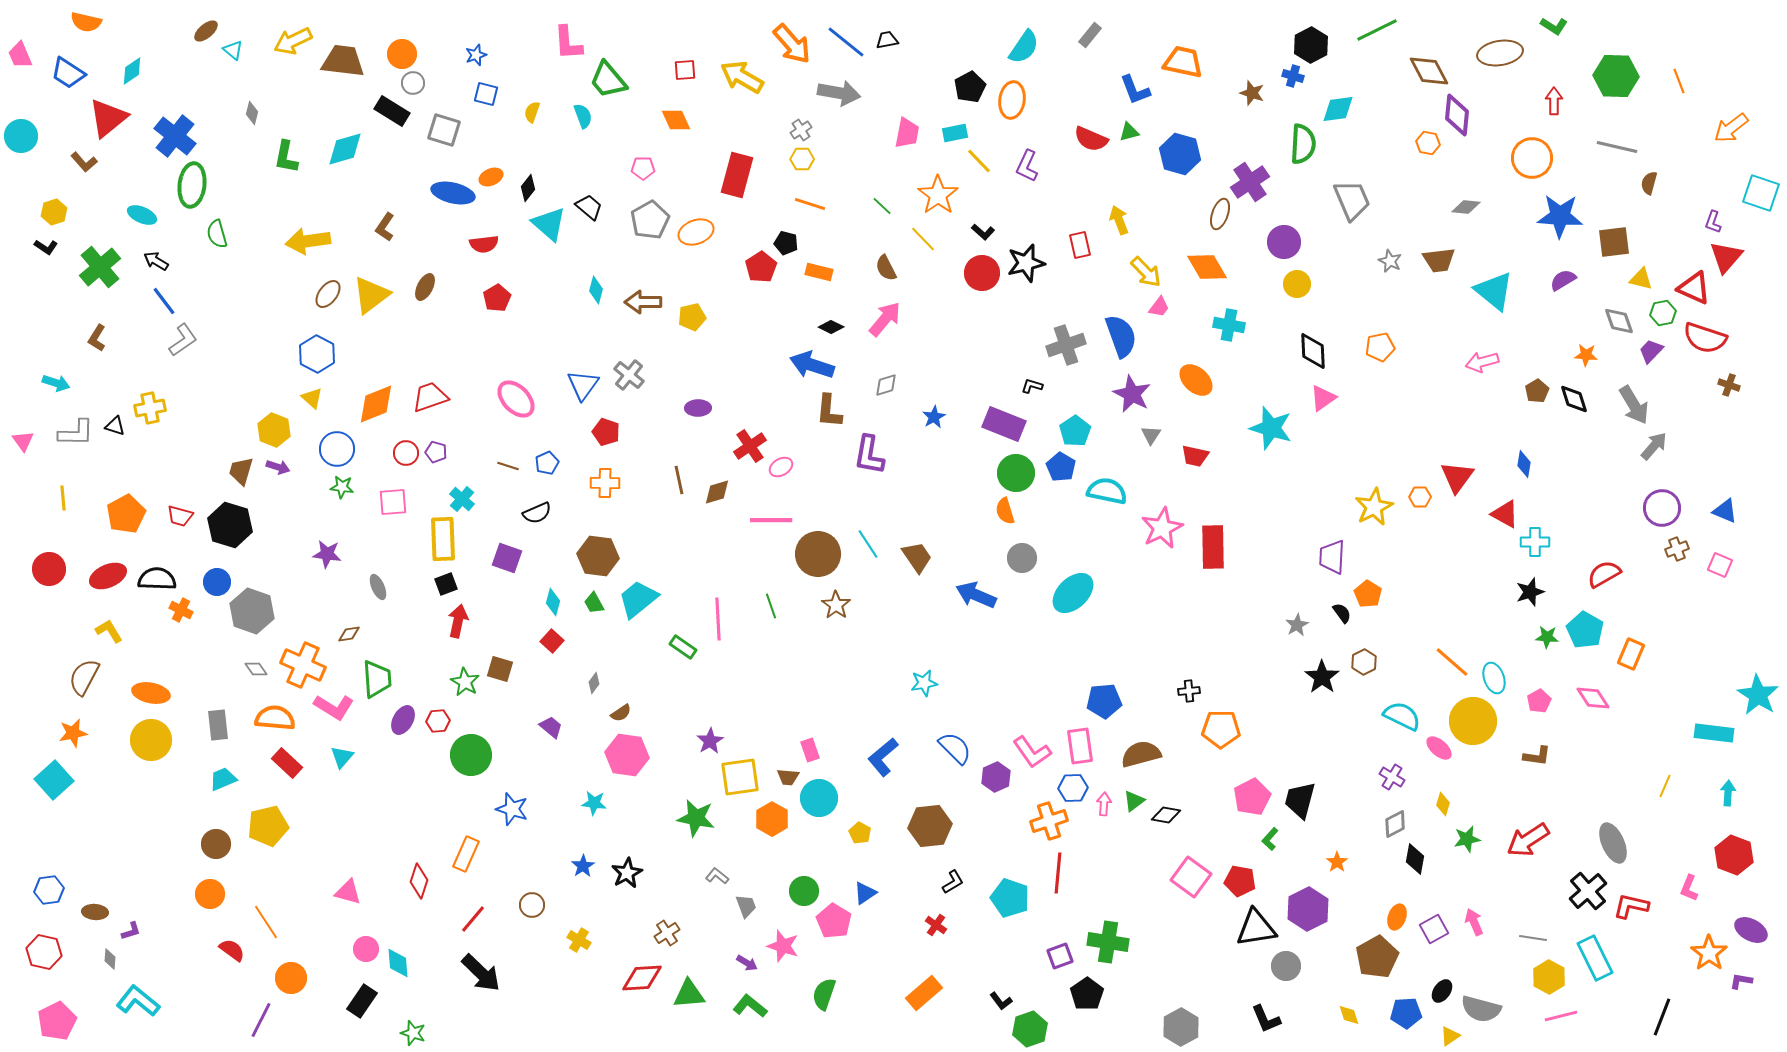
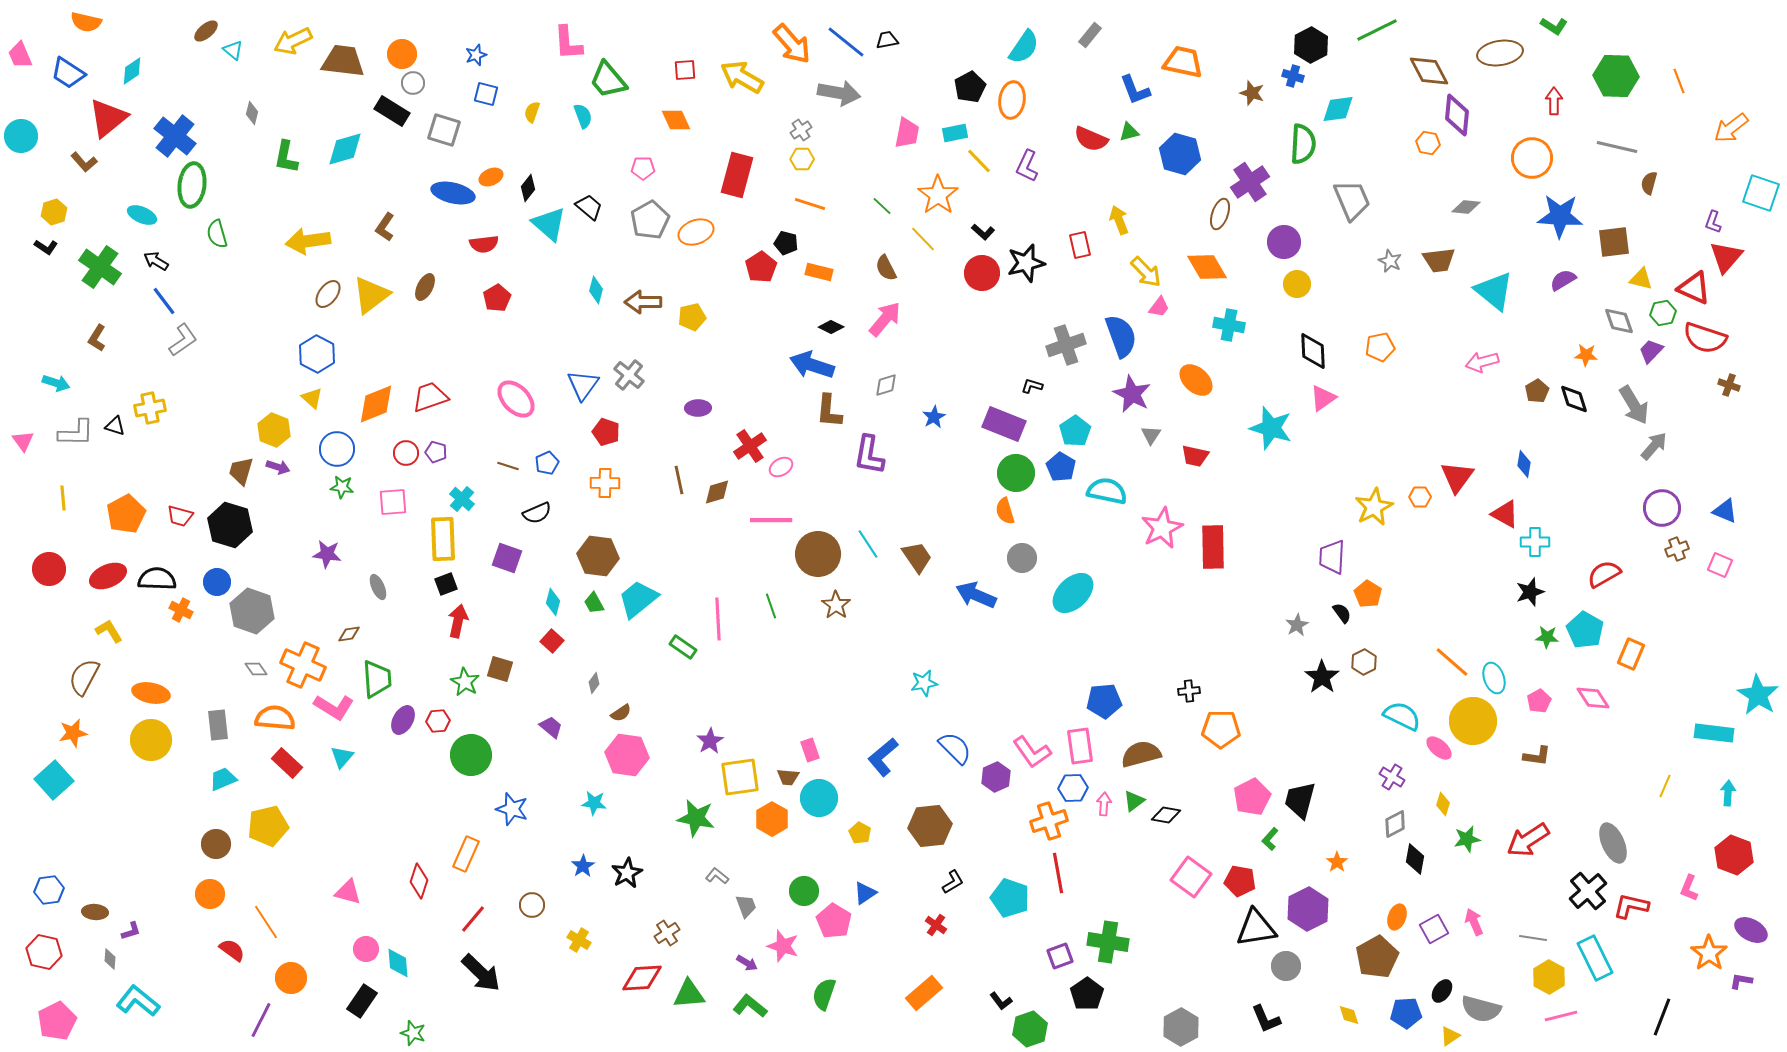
green cross at (100, 267): rotated 15 degrees counterclockwise
red line at (1058, 873): rotated 15 degrees counterclockwise
